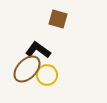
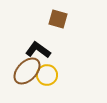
brown ellipse: moved 2 px down
